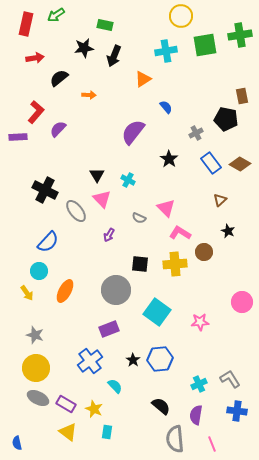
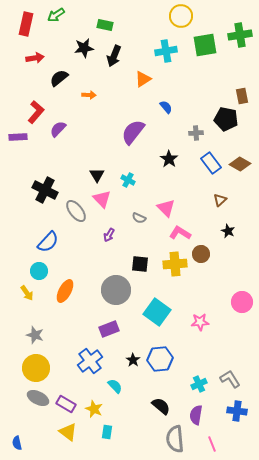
gray cross at (196, 133): rotated 24 degrees clockwise
brown circle at (204, 252): moved 3 px left, 2 px down
